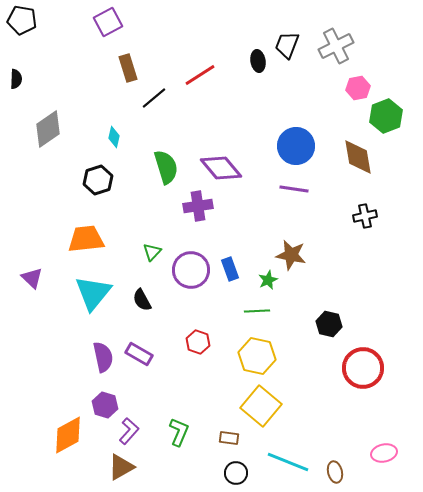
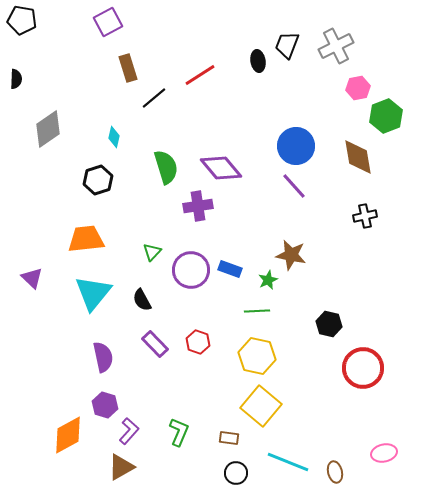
purple line at (294, 189): moved 3 px up; rotated 40 degrees clockwise
blue rectangle at (230, 269): rotated 50 degrees counterclockwise
purple rectangle at (139, 354): moved 16 px right, 10 px up; rotated 16 degrees clockwise
